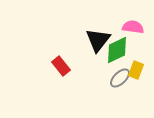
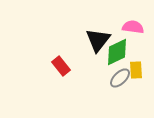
green diamond: moved 2 px down
yellow rectangle: rotated 24 degrees counterclockwise
